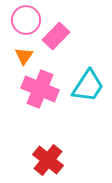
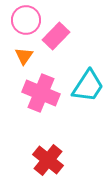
pink cross: moved 1 px right, 4 px down
